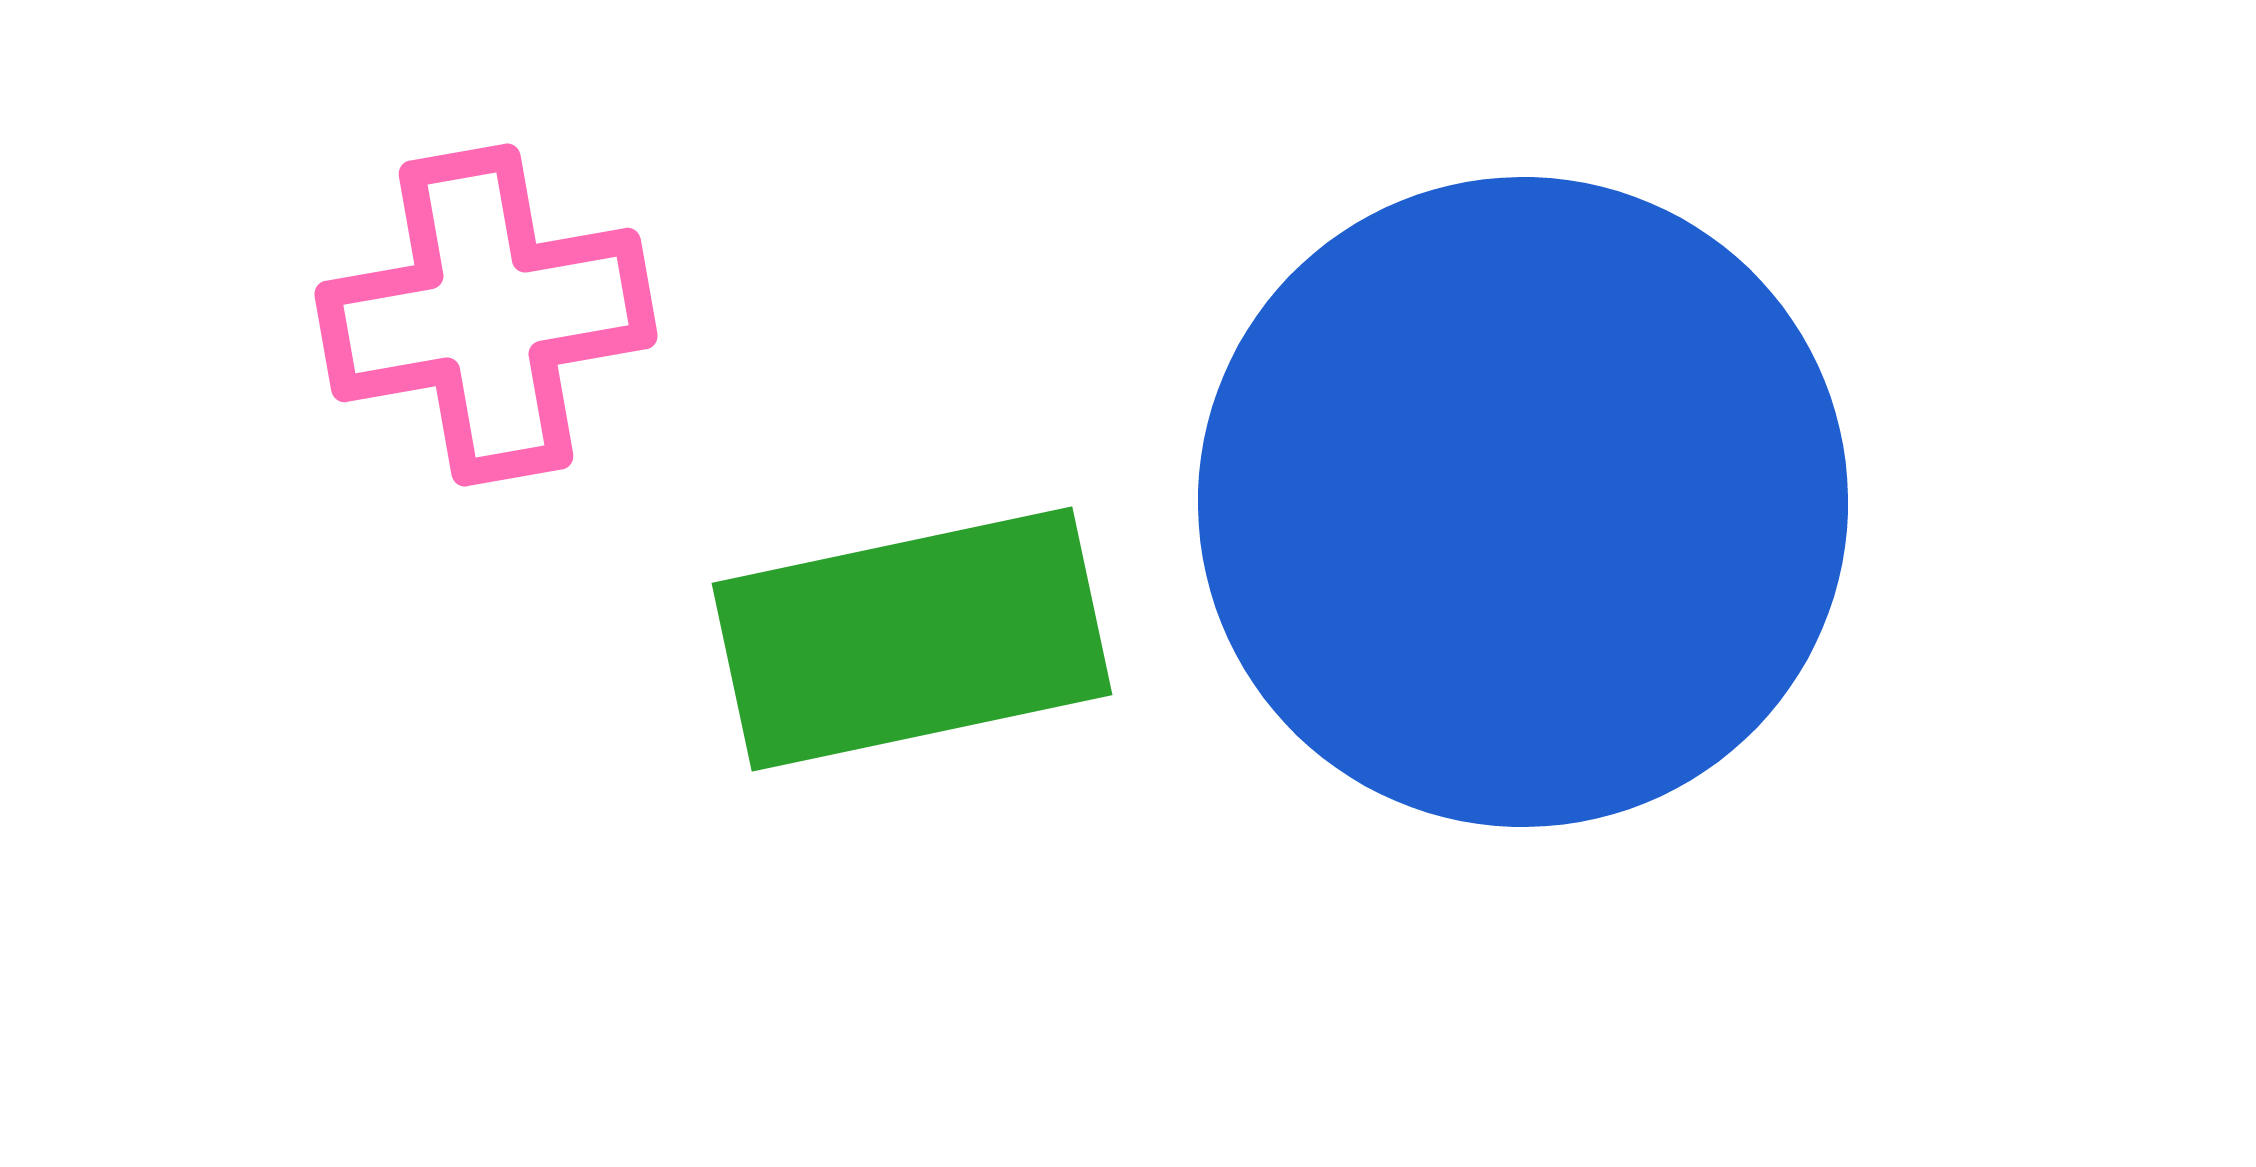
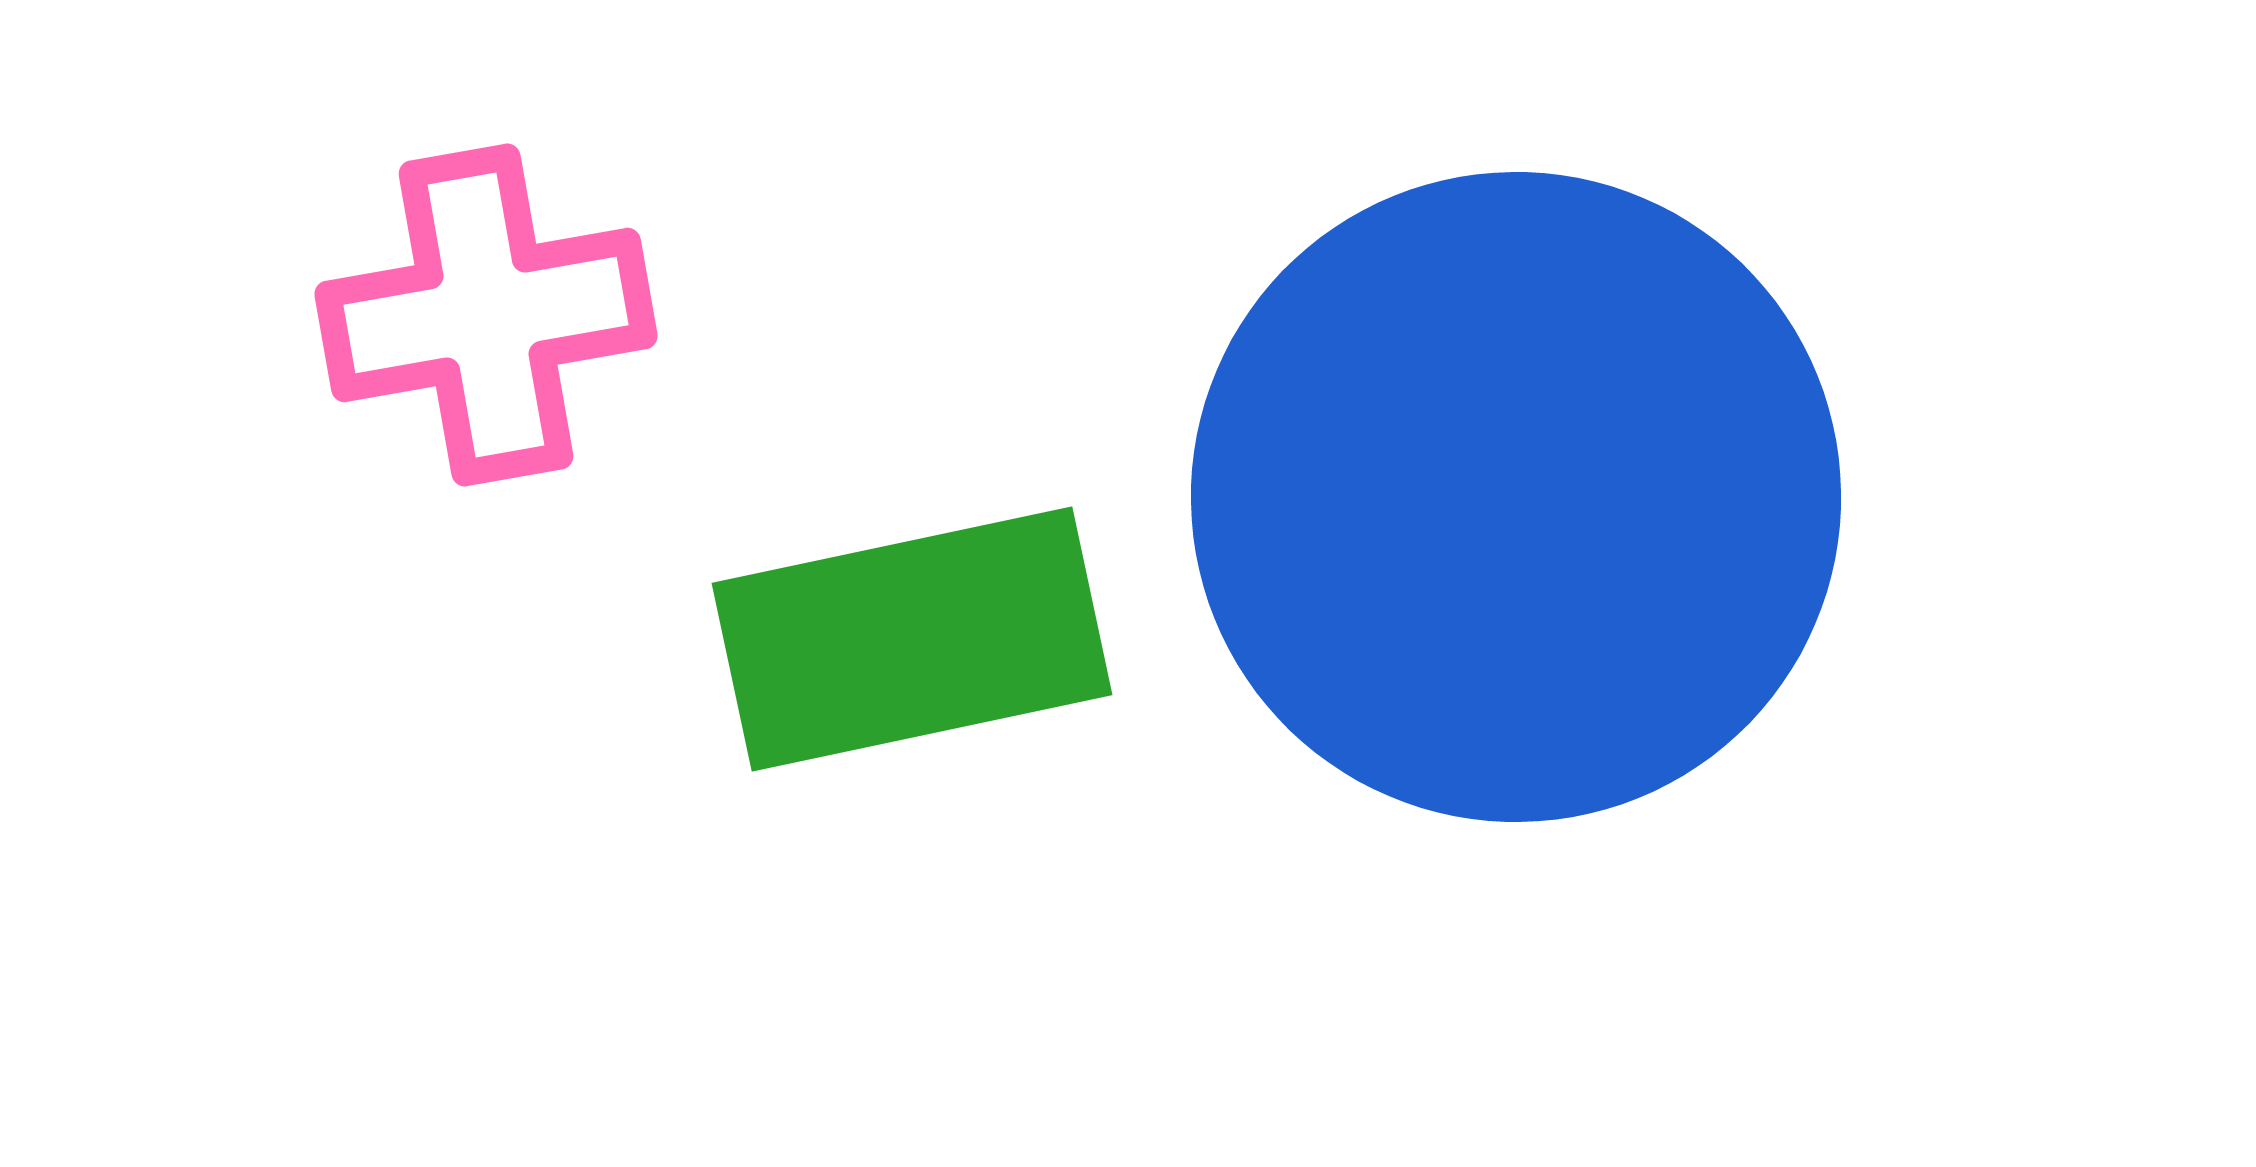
blue circle: moved 7 px left, 5 px up
